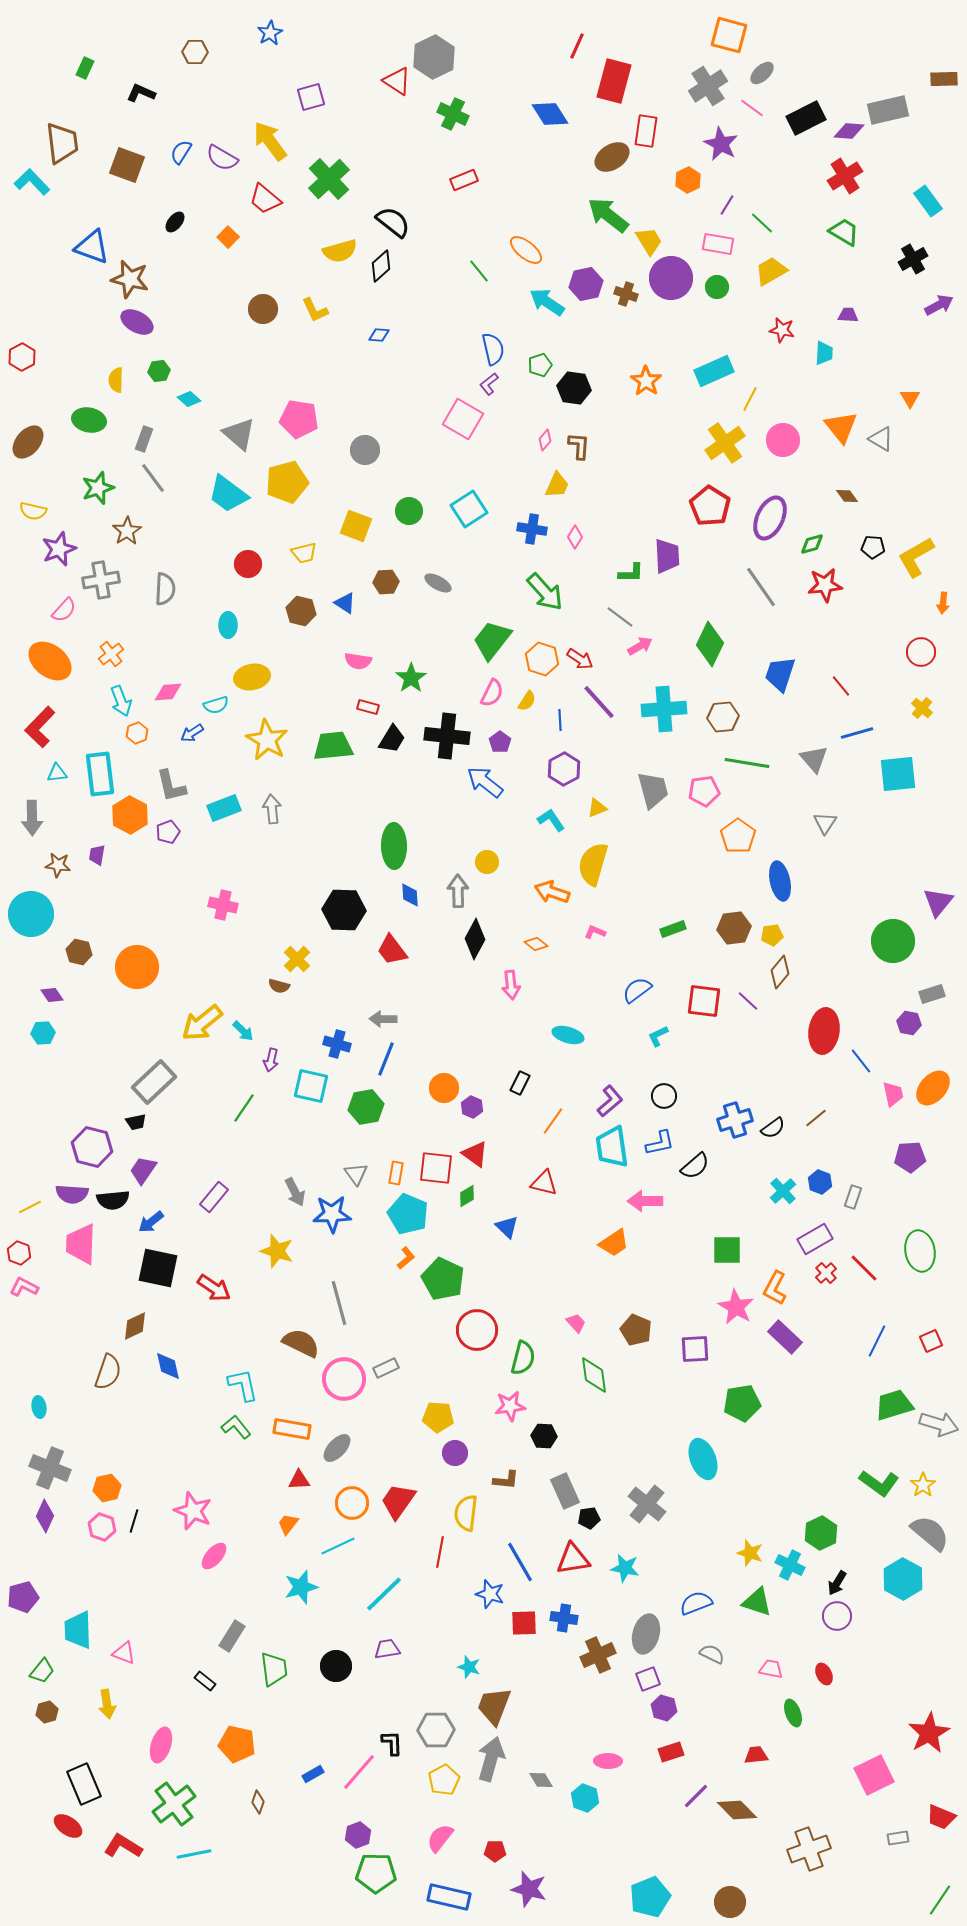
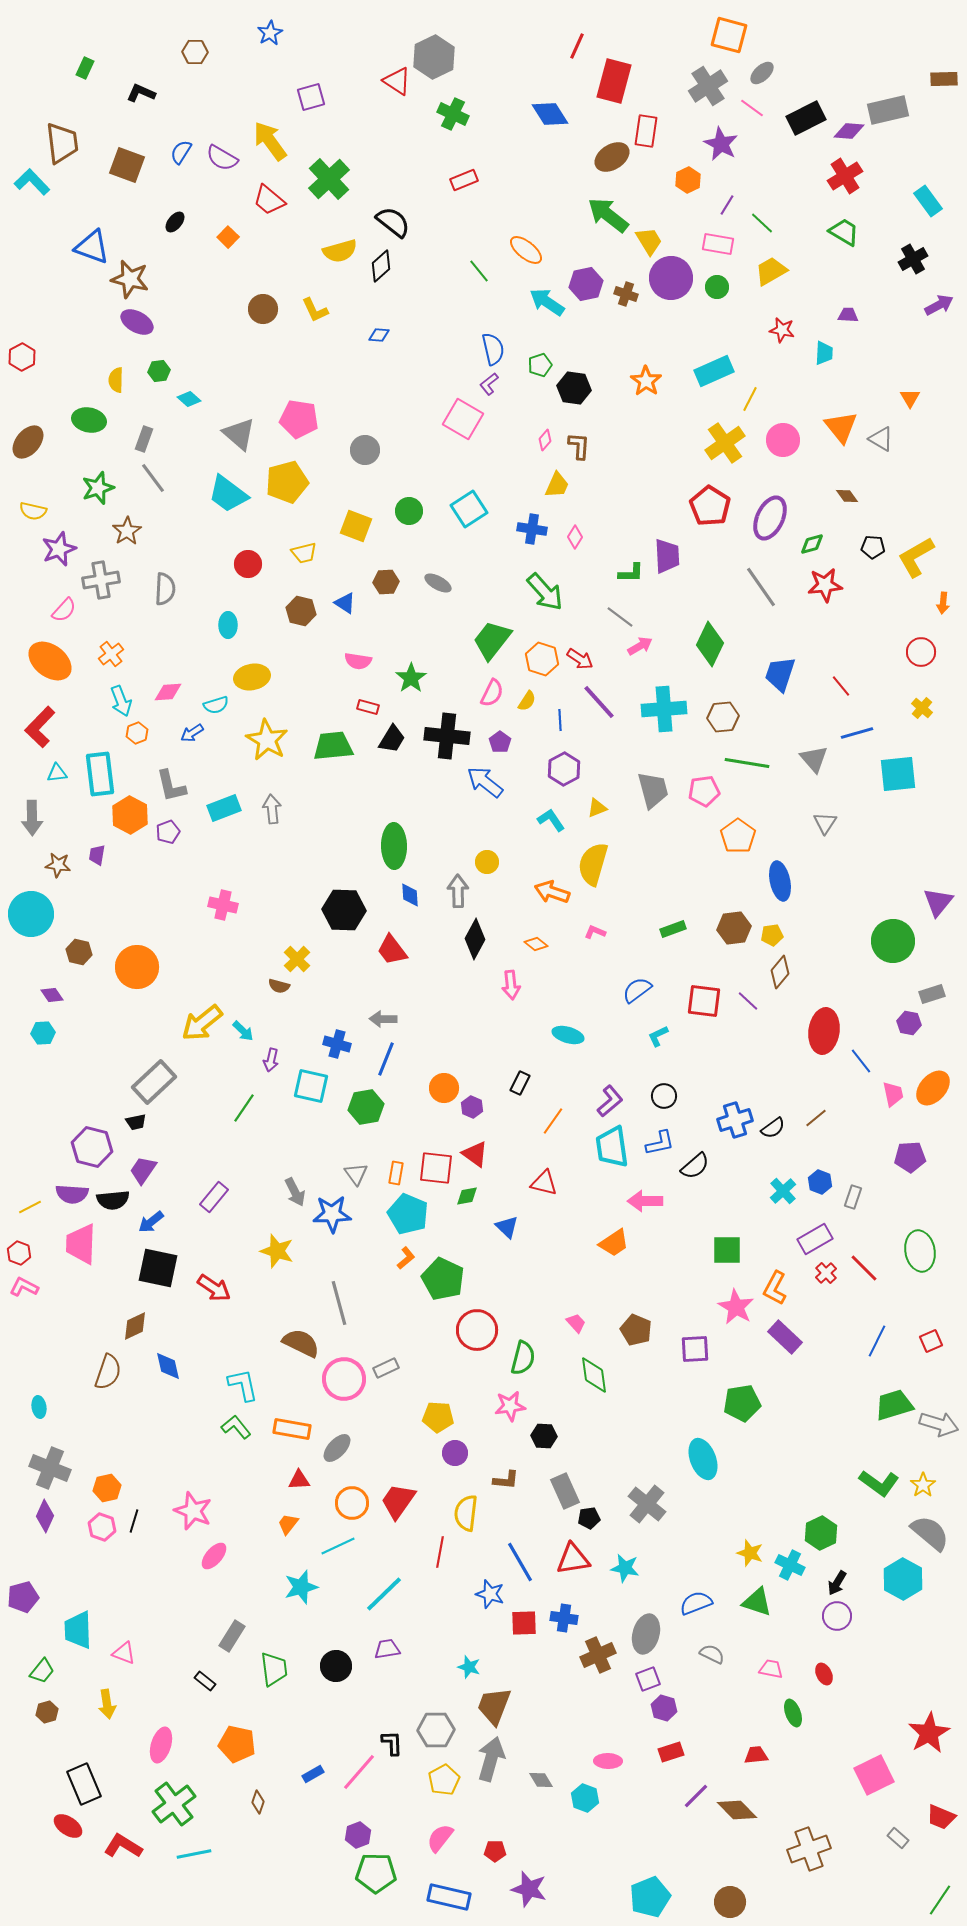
red trapezoid at (265, 199): moved 4 px right, 1 px down
green diamond at (467, 1196): rotated 20 degrees clockwise
gray rectangle at (898, 1838): rotated 50 degrees clockwise
